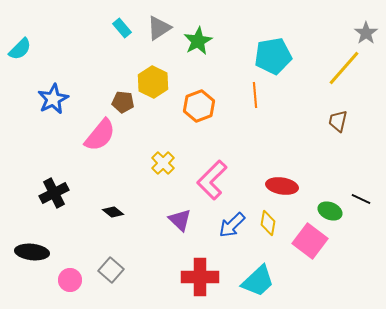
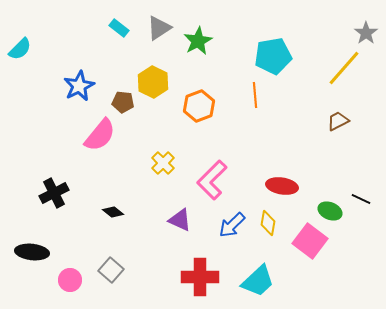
cyan rectangle: moved 3 px left; rotated 12 degrees counterclockwise
blue star: moved 26 px right, 13 px up
brown trapezoid: rotated 50 degrees clockwise
purple triangle: rotated 20 degrees counterclockwise
